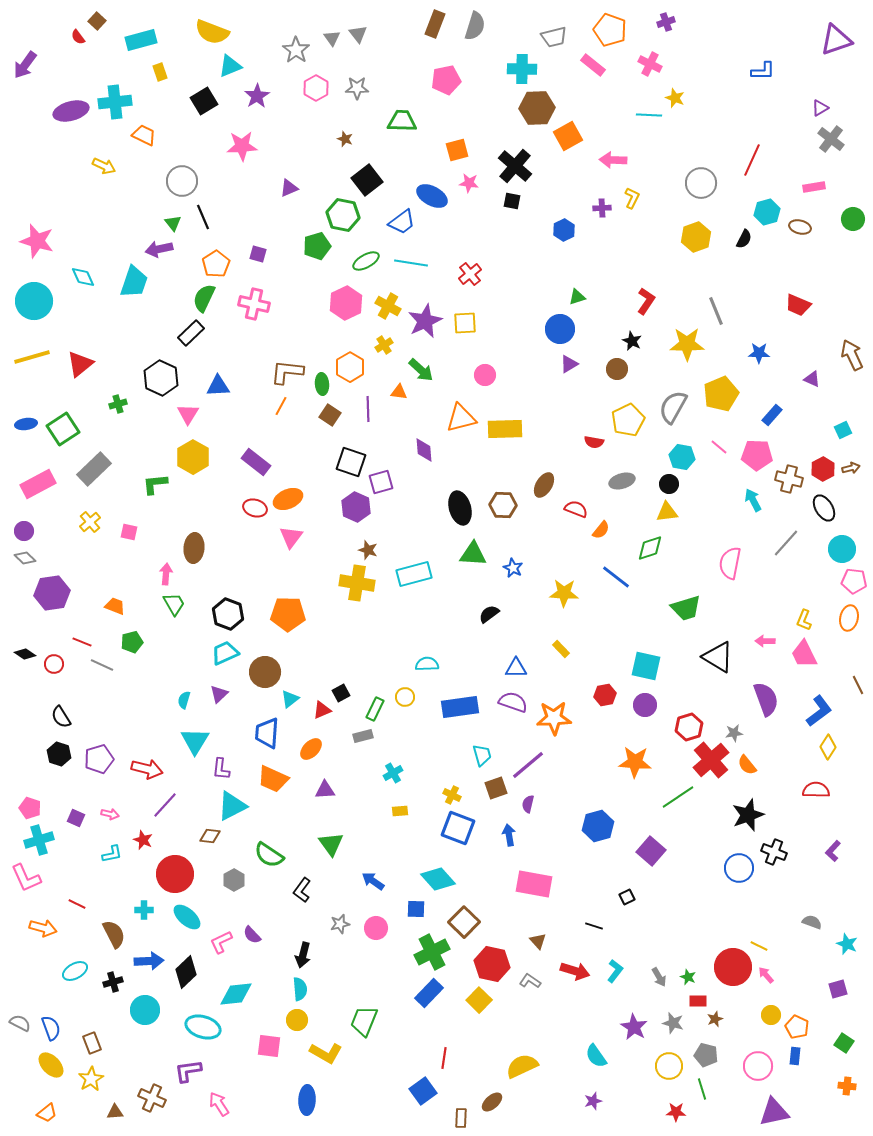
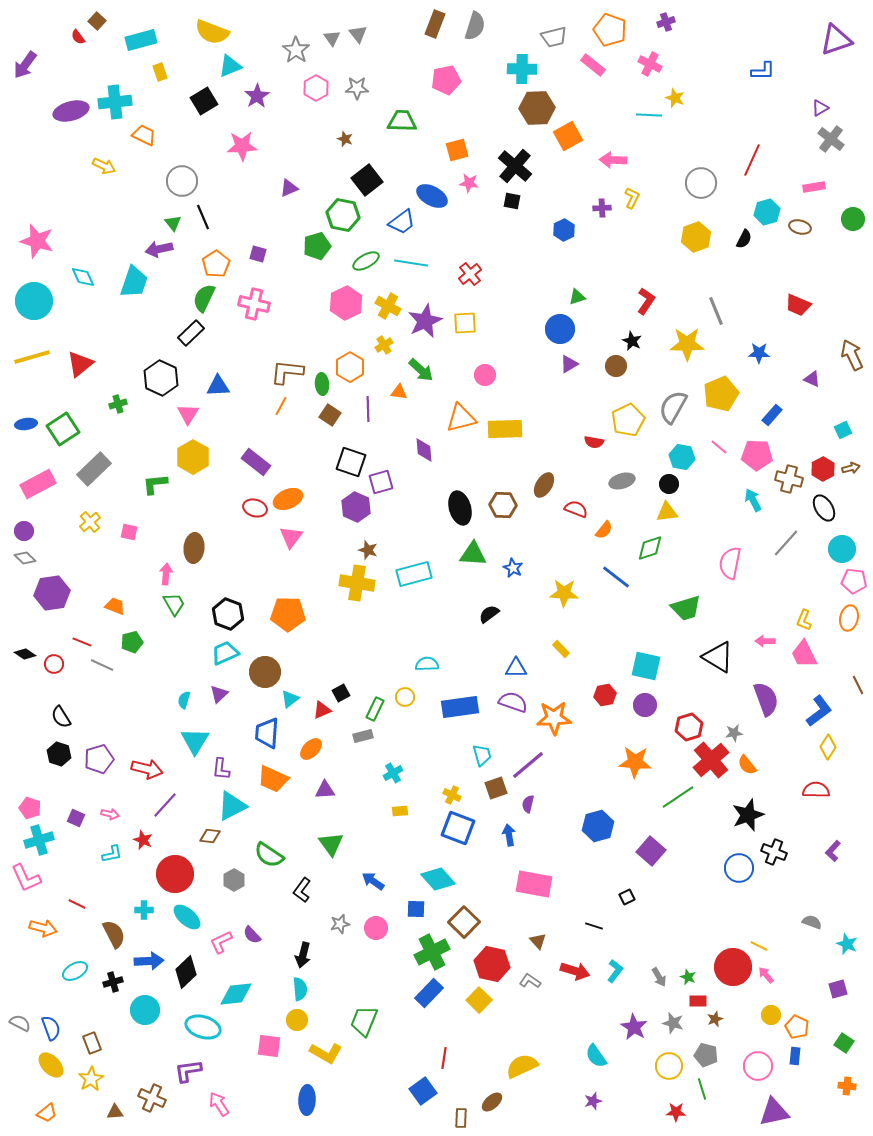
brown circle at (617, 369): moved 1 px left, 3 px up
orange semicircle at (601, 530): moved 3 px right
